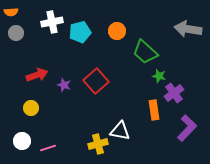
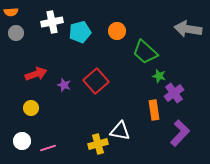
red arrow: moved 1 px left, 1 px up
purple L-shape: moved 7 px left, 5 px down
